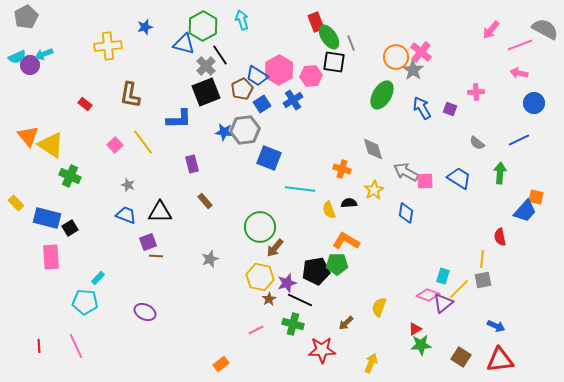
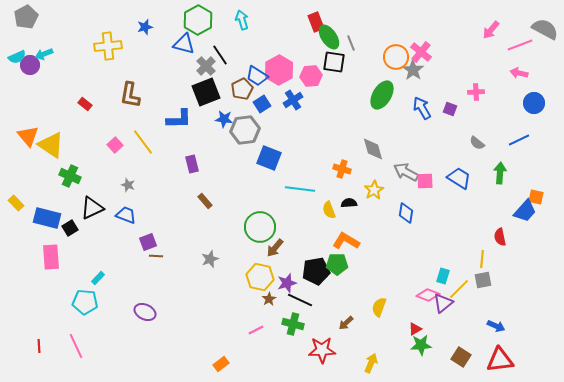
green hexagon at (203, 26): moved 5 px left, 6 px up
blue star at (224, 132): moved 13 px up
black triangle at (160, 212): moved 68 px left, 4 px up; rotated 25 degrees counterclockwise
